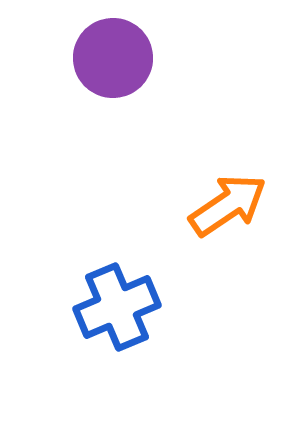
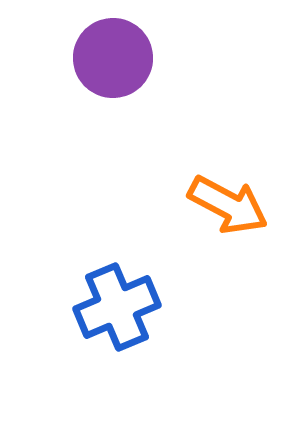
orange arrow: rotated 62 degrees clockwise
